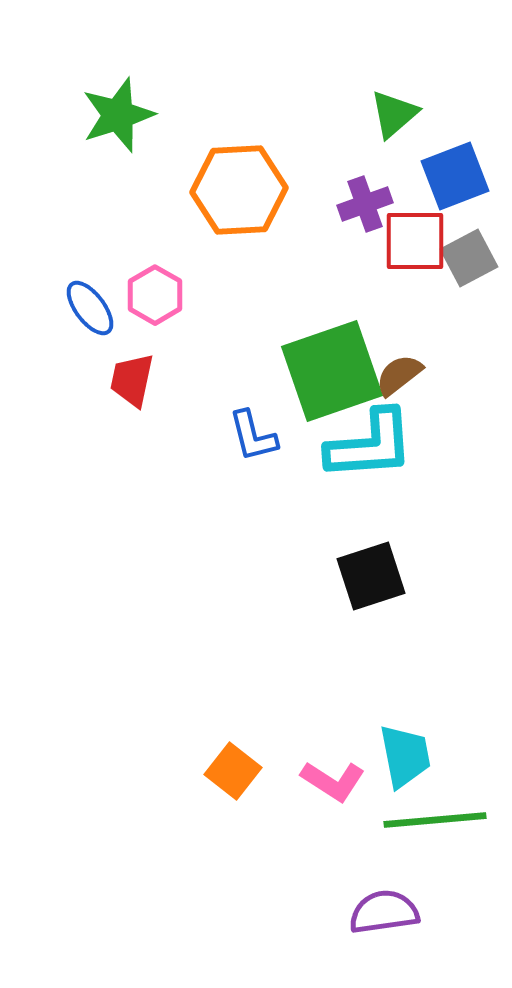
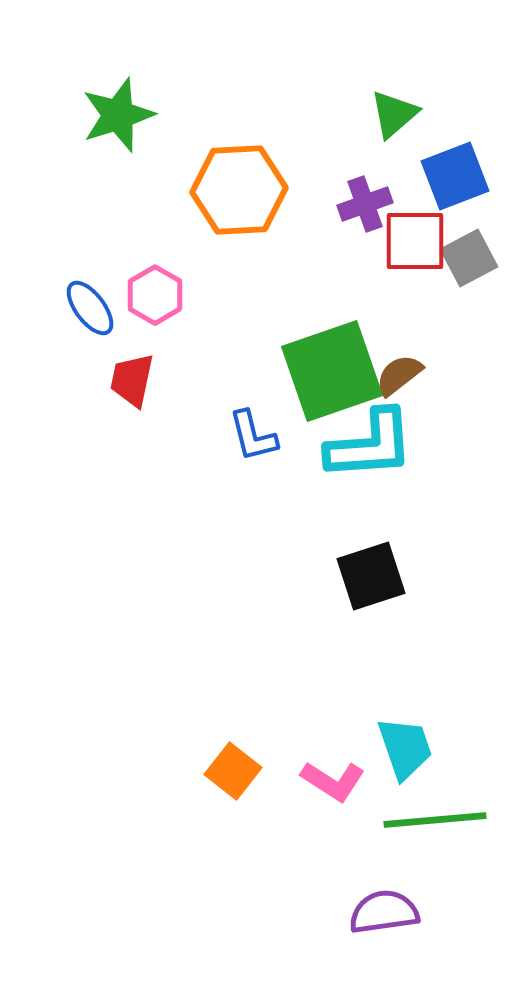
cyan trapezoid: moved 8 px up; rotated 8 degrees counterclockwise
